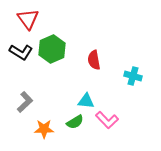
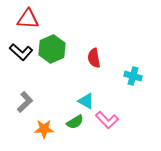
red triangle: rotated 50 degrees counterclockwise
black L-shape: rotated 10 degrees clockwise
red semicircle: moved 2 px up
cyan triangle: rotated 24 degrees clockwise
